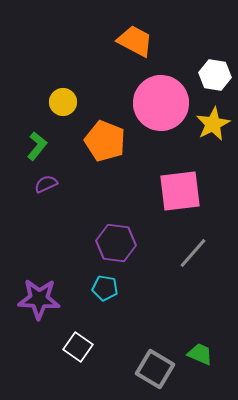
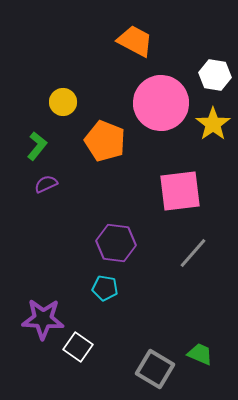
yellow star: rotated 8 degrees counterclockwise
purple star: moved 4 px right, 20 px down
